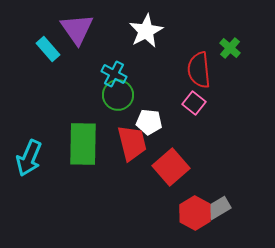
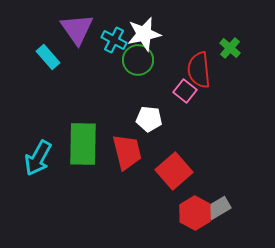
white star: moved 2 px left, 3 px down; rotated 16 degrees clockwise
cyan rectangle: moved 8 px down
cyan cross: moved 34 px up
green circle: moved 20 px right, 35 px up
pink square: moved 9 px left, 12 px up
white pentagon: moved 3 px up
red trapezoid: moved 5 px left, 9 px down
cyan arrow: moved 9 px right; rotated 6 degrees clockwise
red square: moved 3 px right, 4 px down
